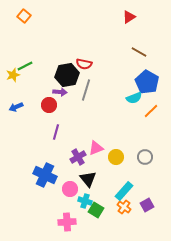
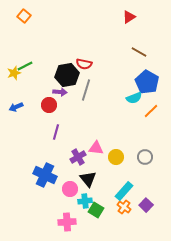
yellow star: moved 1 px right, 2 px up
pink triangle: rotated 28 degrees clockwise
cyan cross: rotated 24 degrees counterclockwise
purple square: moved 1 px left; rotated 16 degrees counterclockwise
